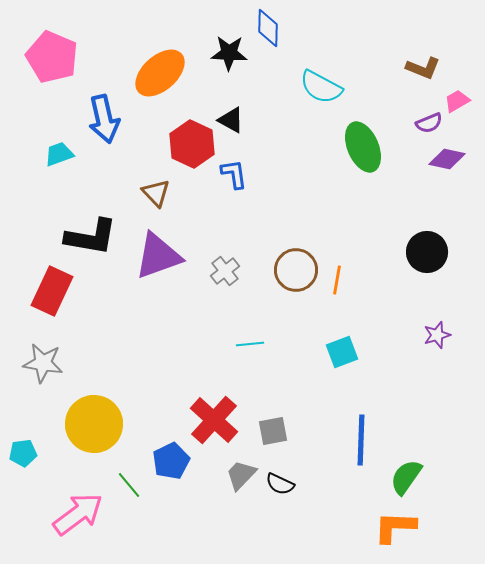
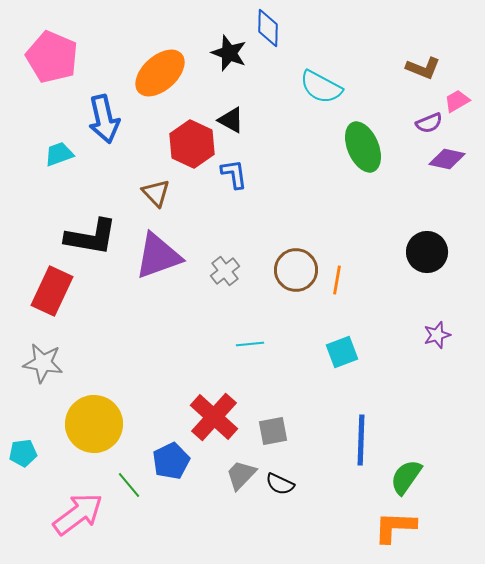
black star: rotated 18 degrees clockwise
red cross: moved 3 px up
